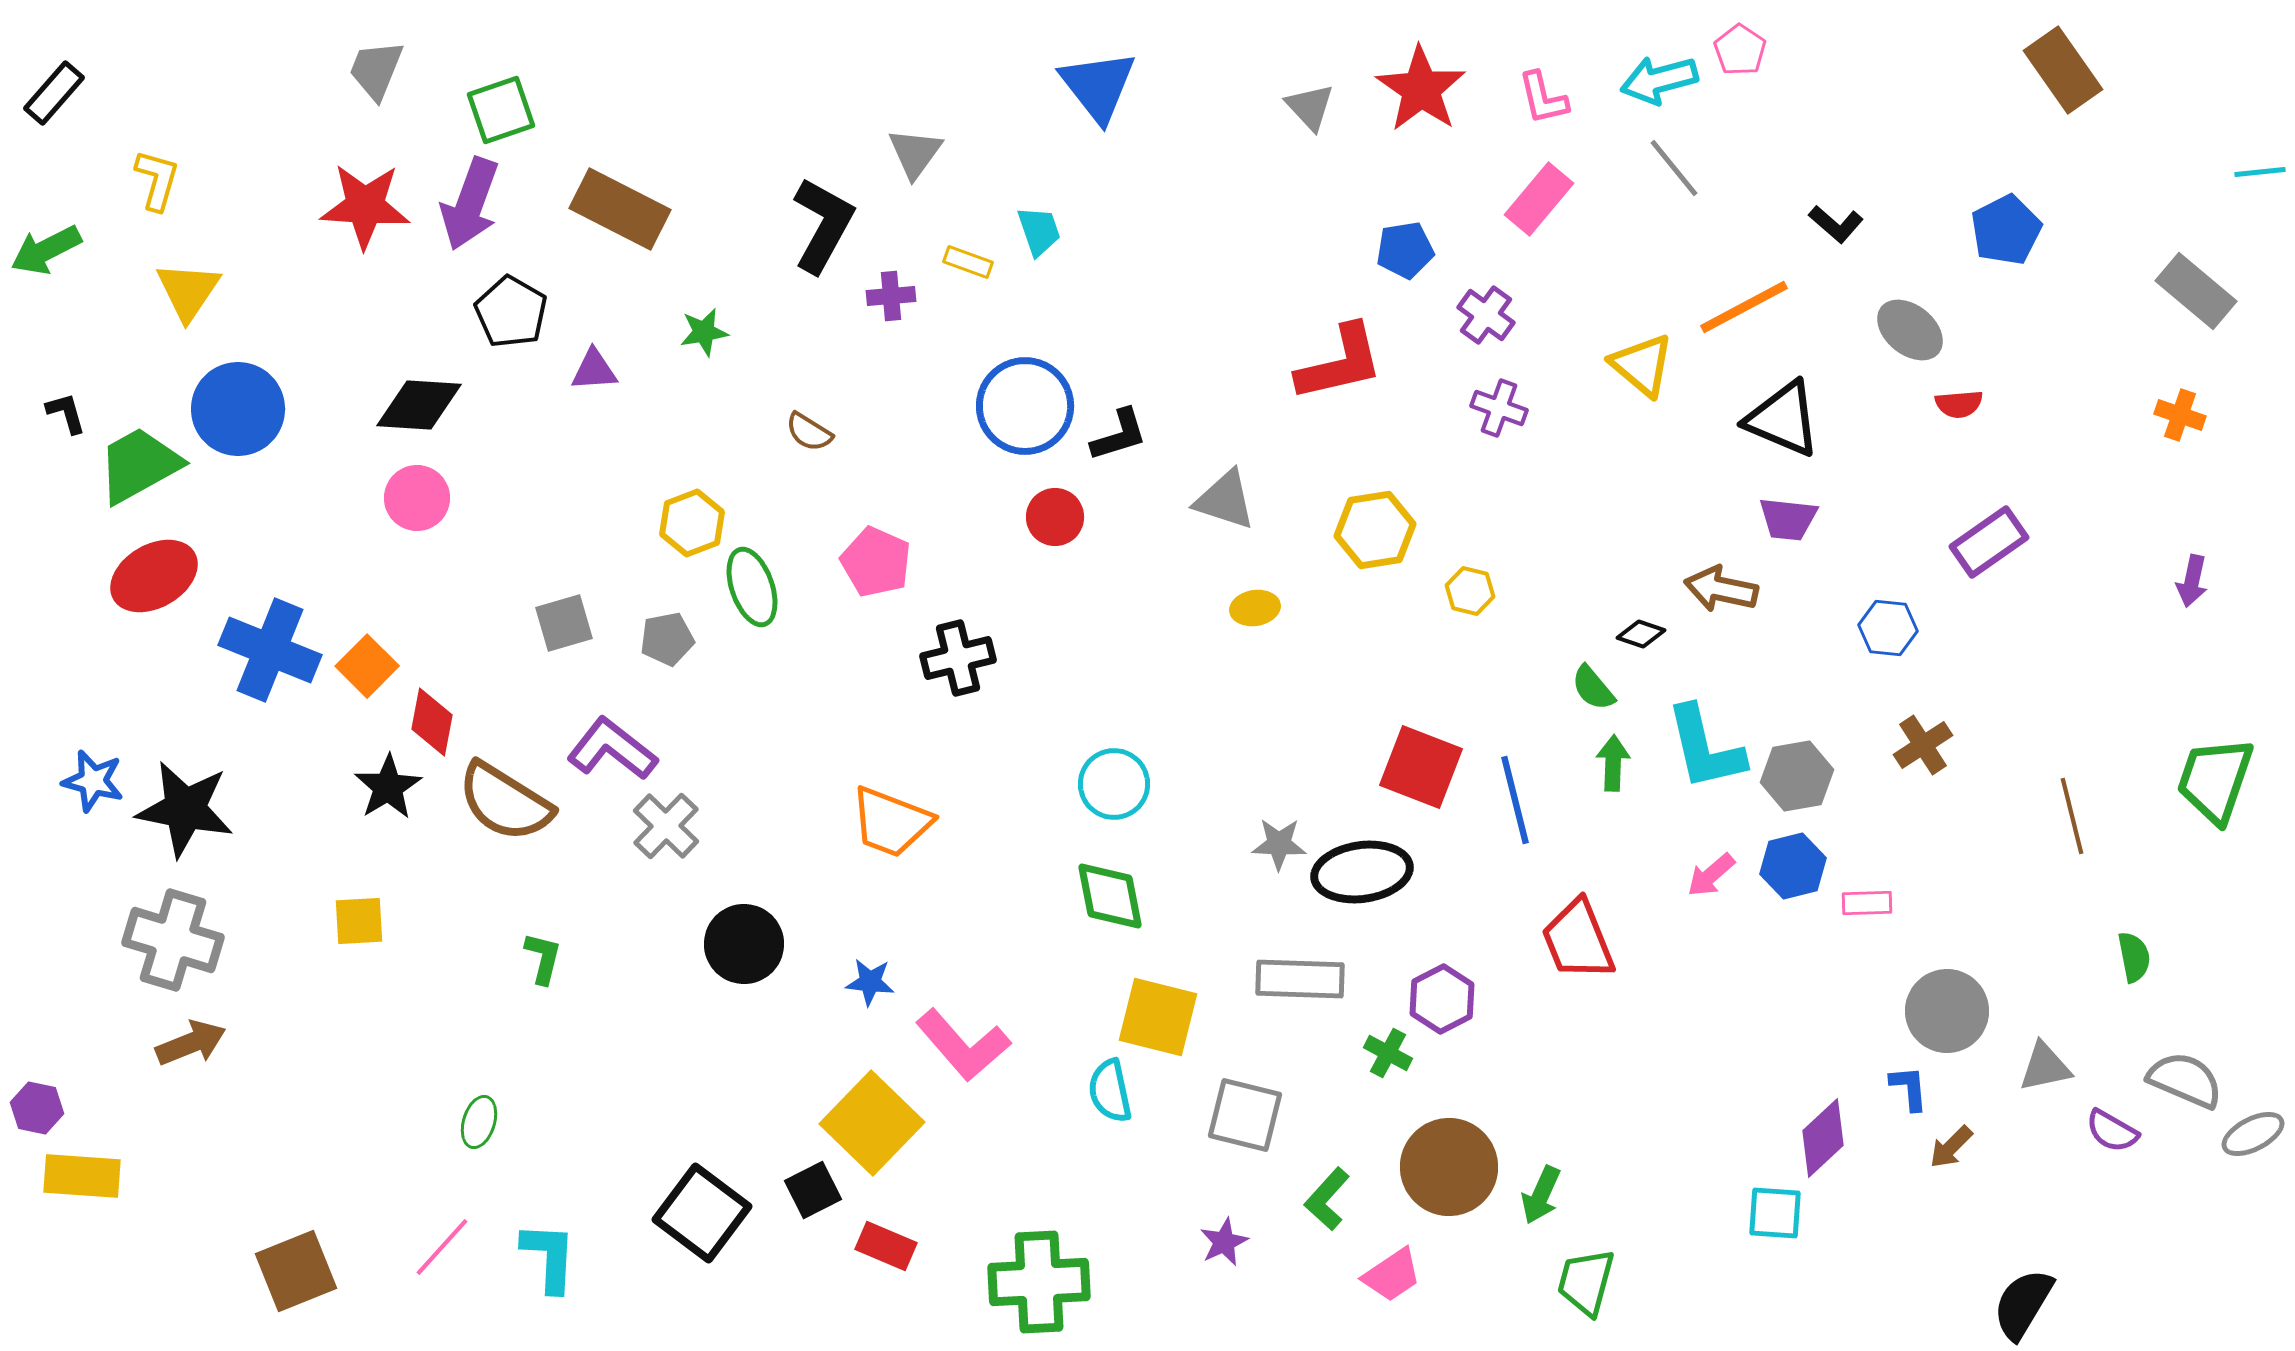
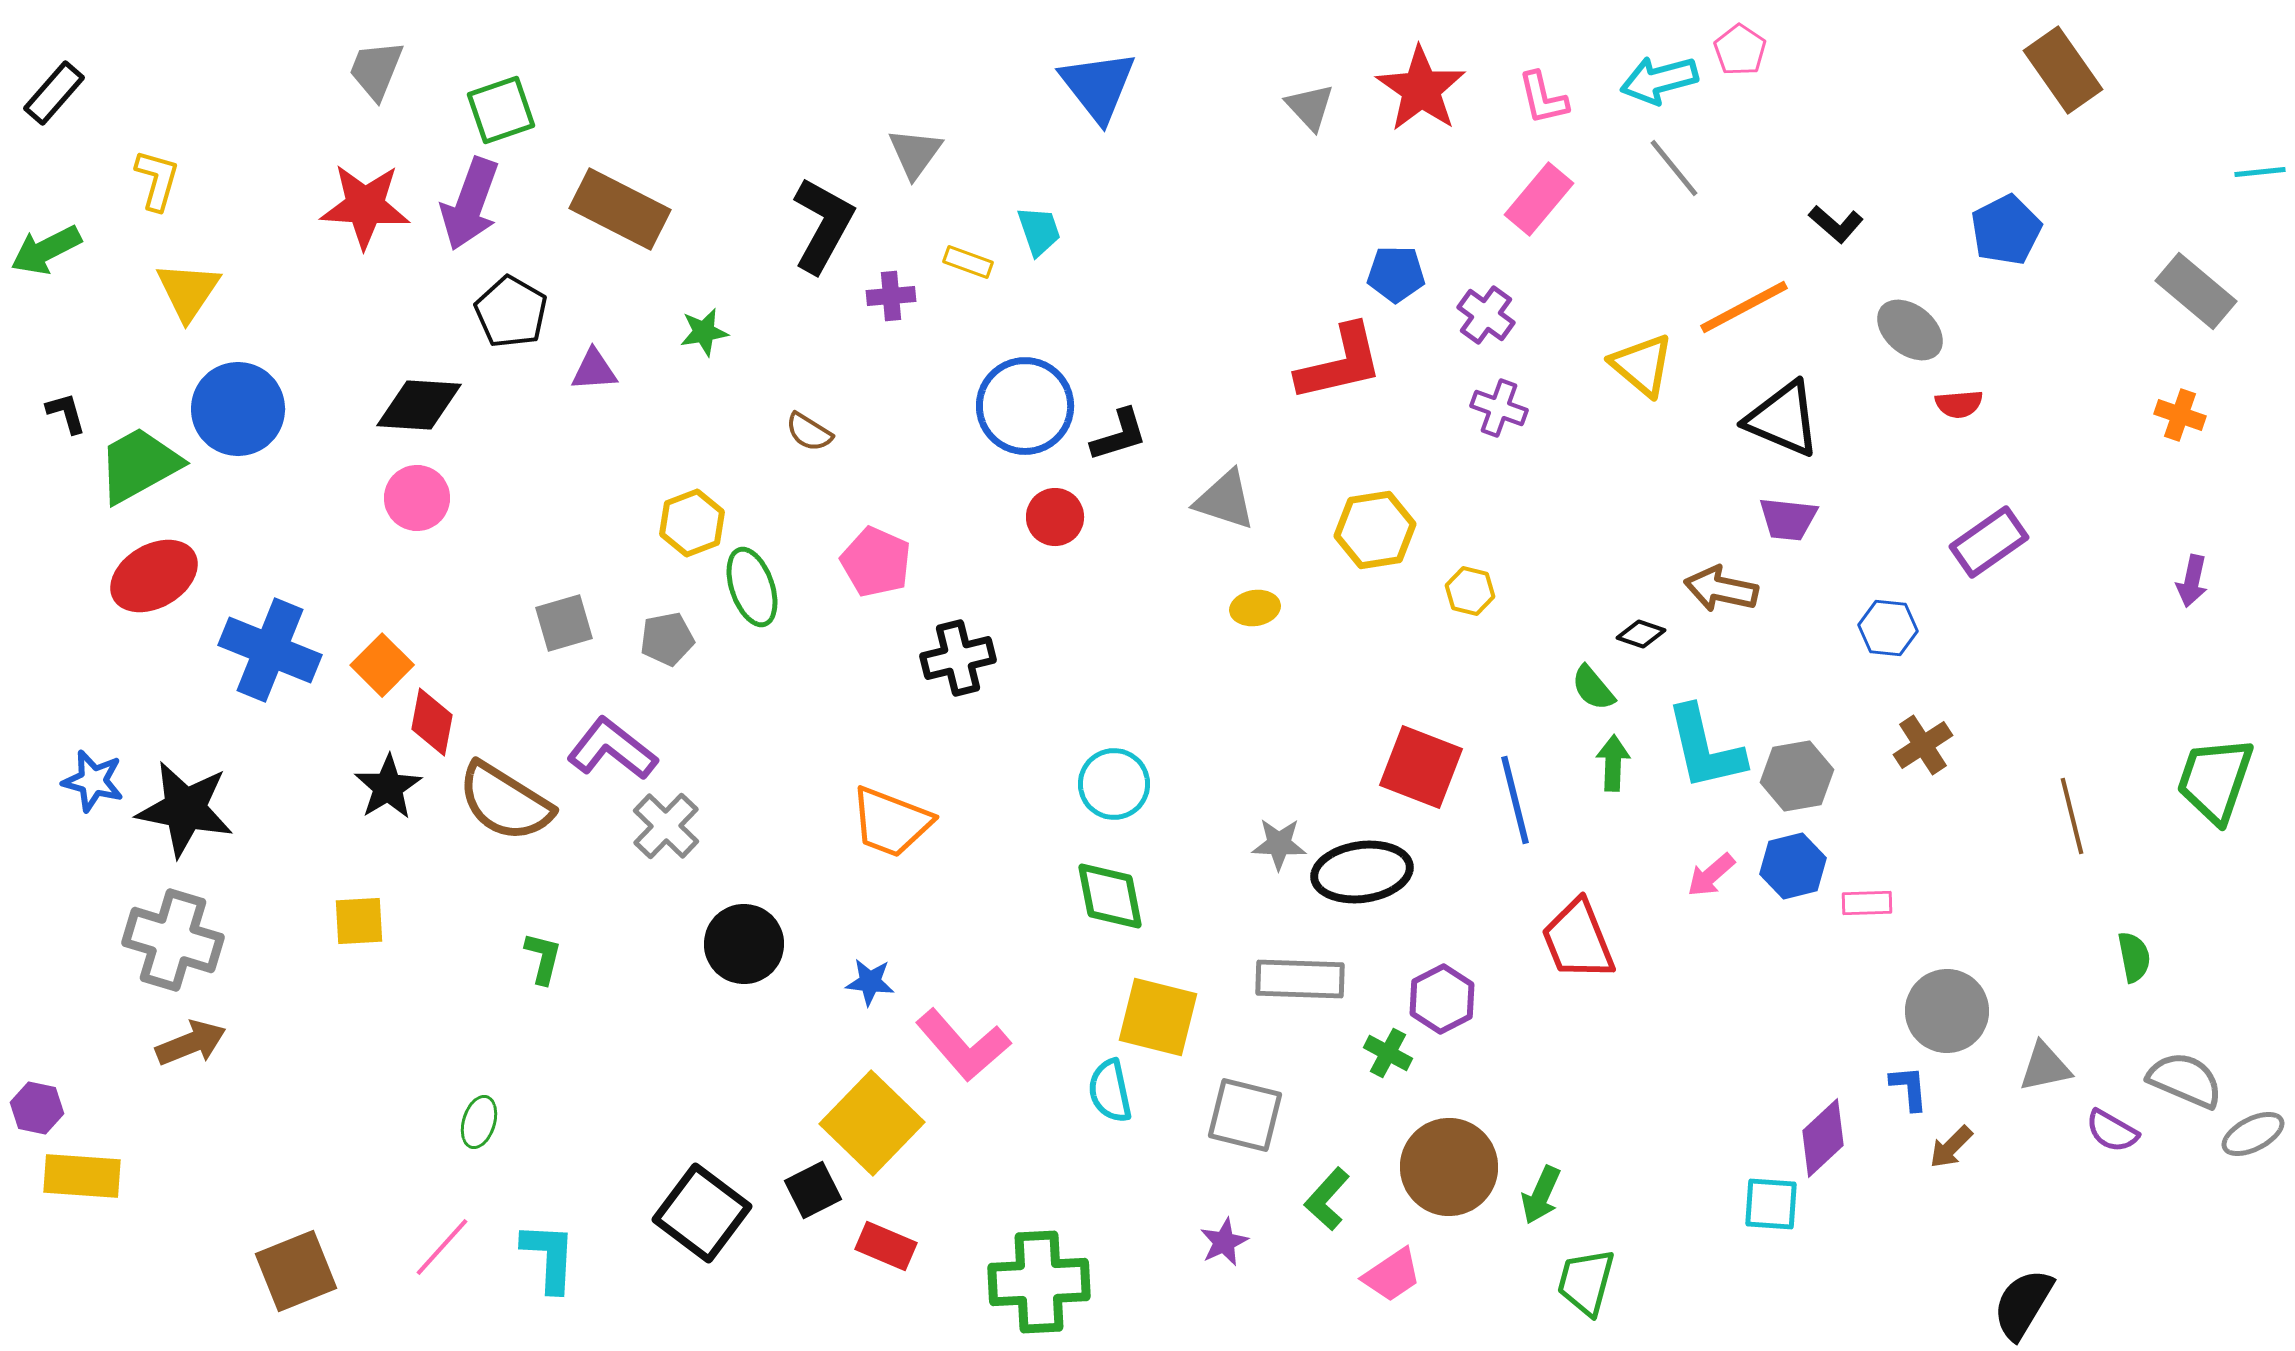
blue pentagon at (1405, 250): moved 9 px left, 24 px down; rotated 10 degrees clockwise
orange square at (367, 666): moved 15 px right, 1 px up
cyan square at (1775, 1213): moved 4 px left, 9 px up
